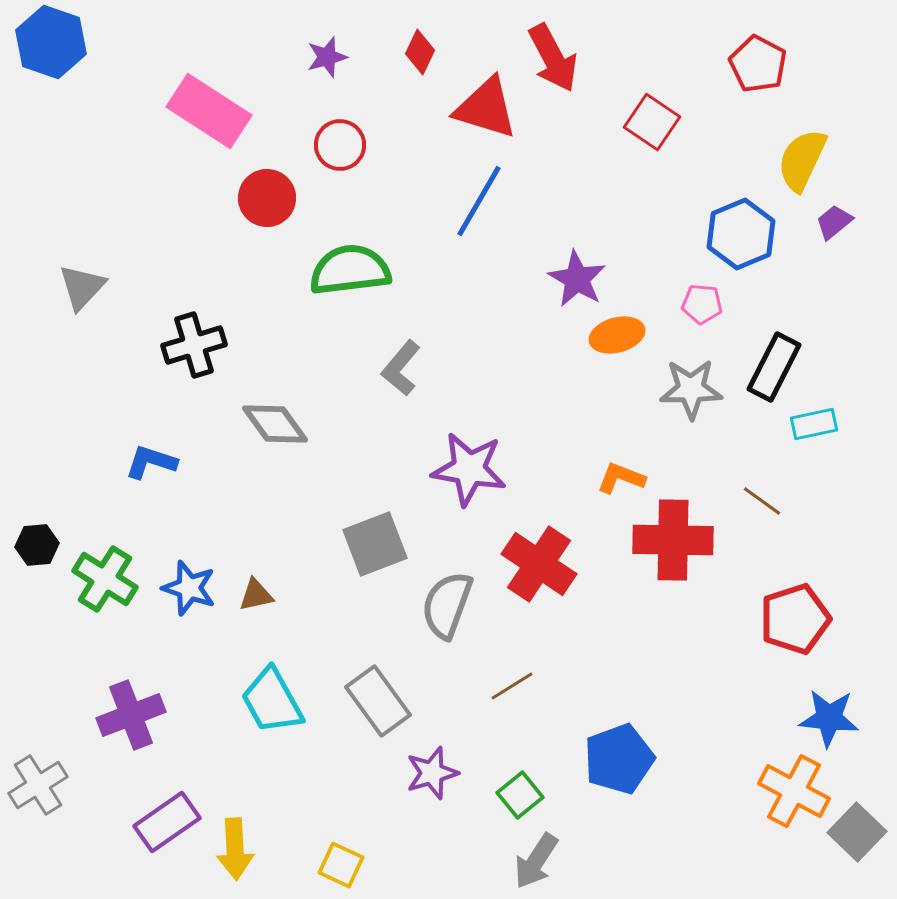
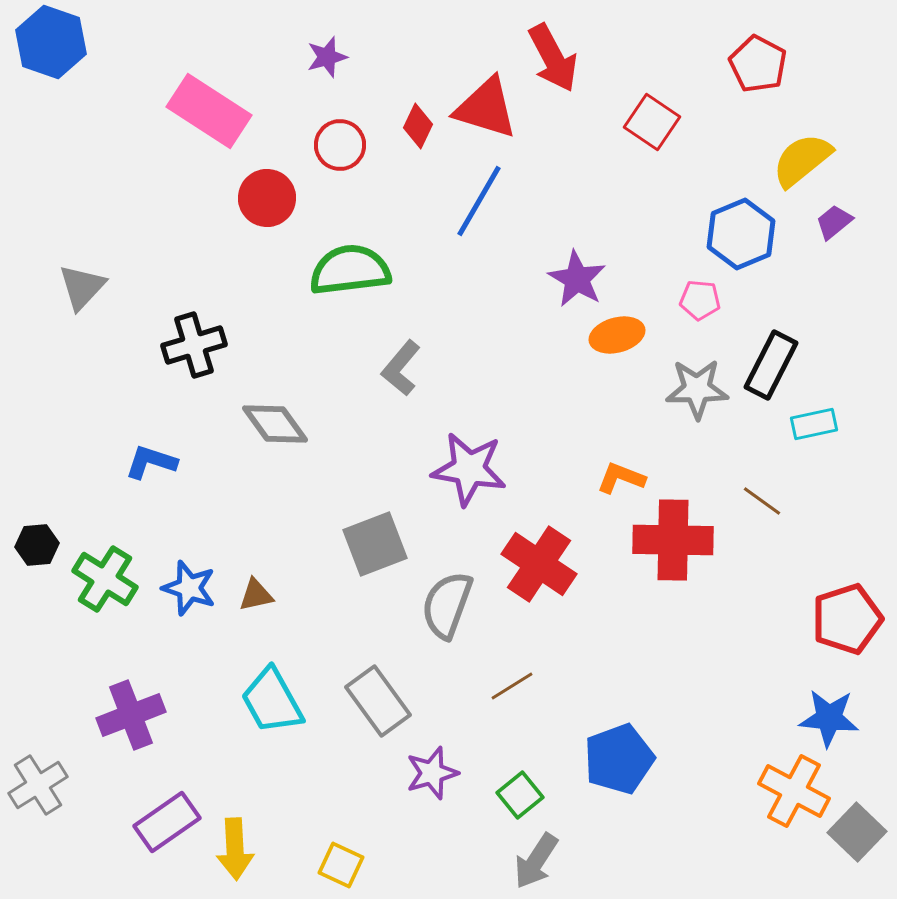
red diamond at (420, 52): moved 2 px left, 74 px down
yellow semicircle at (802, 160): rotated 26 degrees clockwise
pink pentagon at (702, 304): moved 2 px left, 4 px up
black rectangle at (774, 367): moved 3 px left, 2 px up
gray star at (691, 389): moved 6 px right
red pentagon at (795, 619): moved 52 px right
